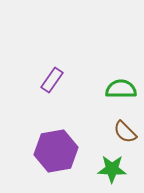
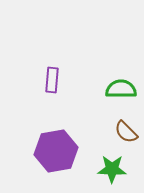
purple rectangle: rotated 30 degrees counterclockwise
brown semicircle: moved 1 px right
